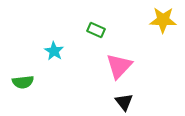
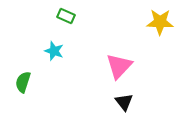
yellow star: moved 3 px left, 2 px down
green rectangle: moved 30 px left, 14 px up
cyan star: rotated 12 degrees counterclockwise
green semicircle: rotated 115 degrees clockwise
